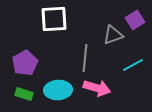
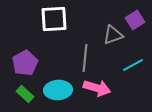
green rectangle: moved 1 px right; rotated 24 degrees clockwise
